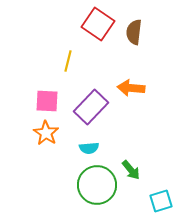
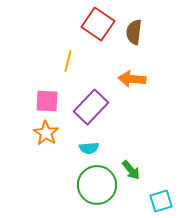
orange arrow: moved 1 px right, 9 px up
